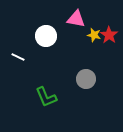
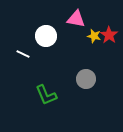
yellow star: moved 1 px down
white line: moved 5 px right, 3 px up
green L-shape: moved 2 px up
